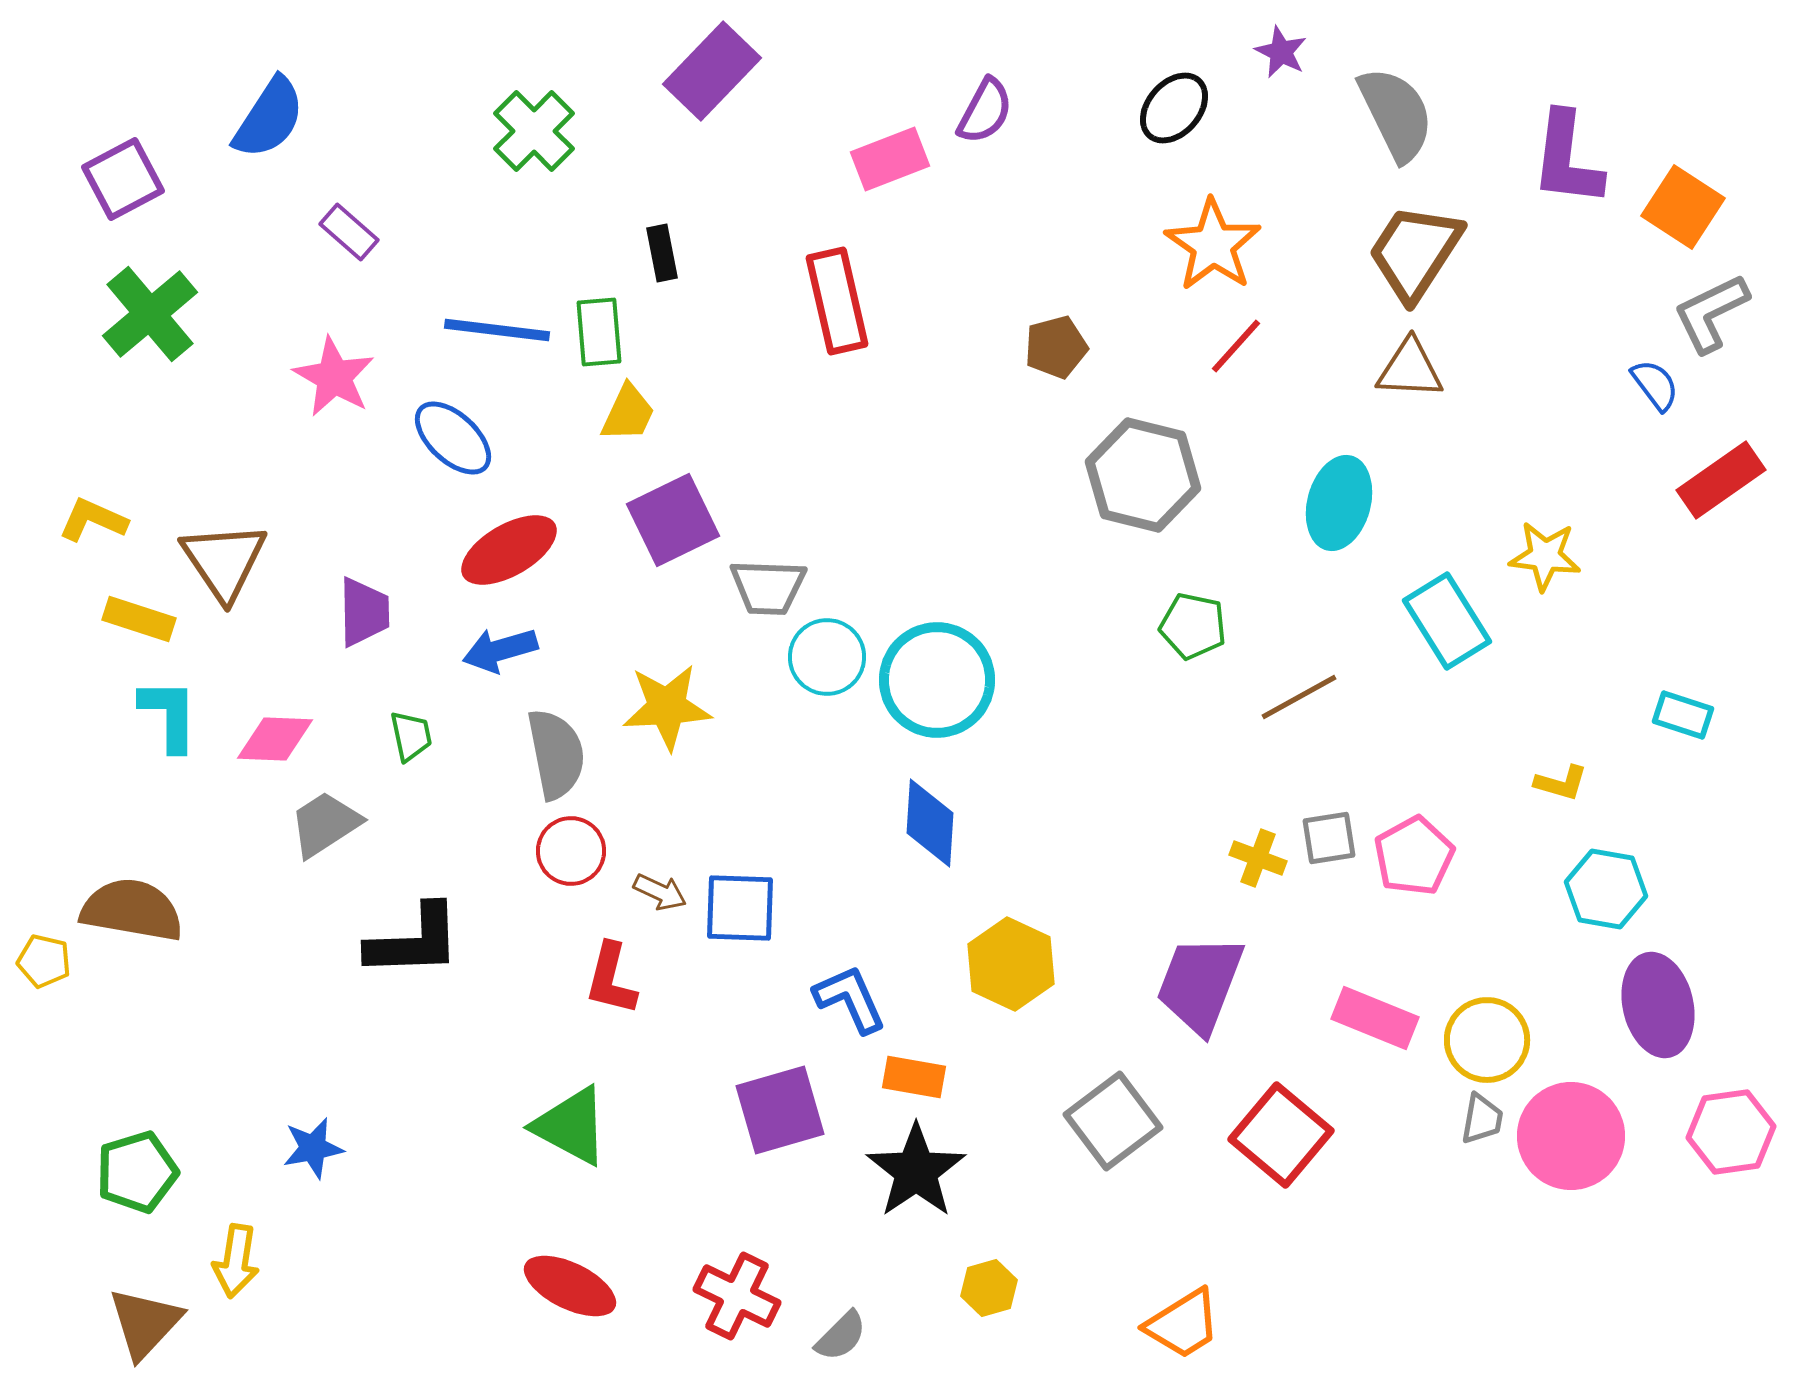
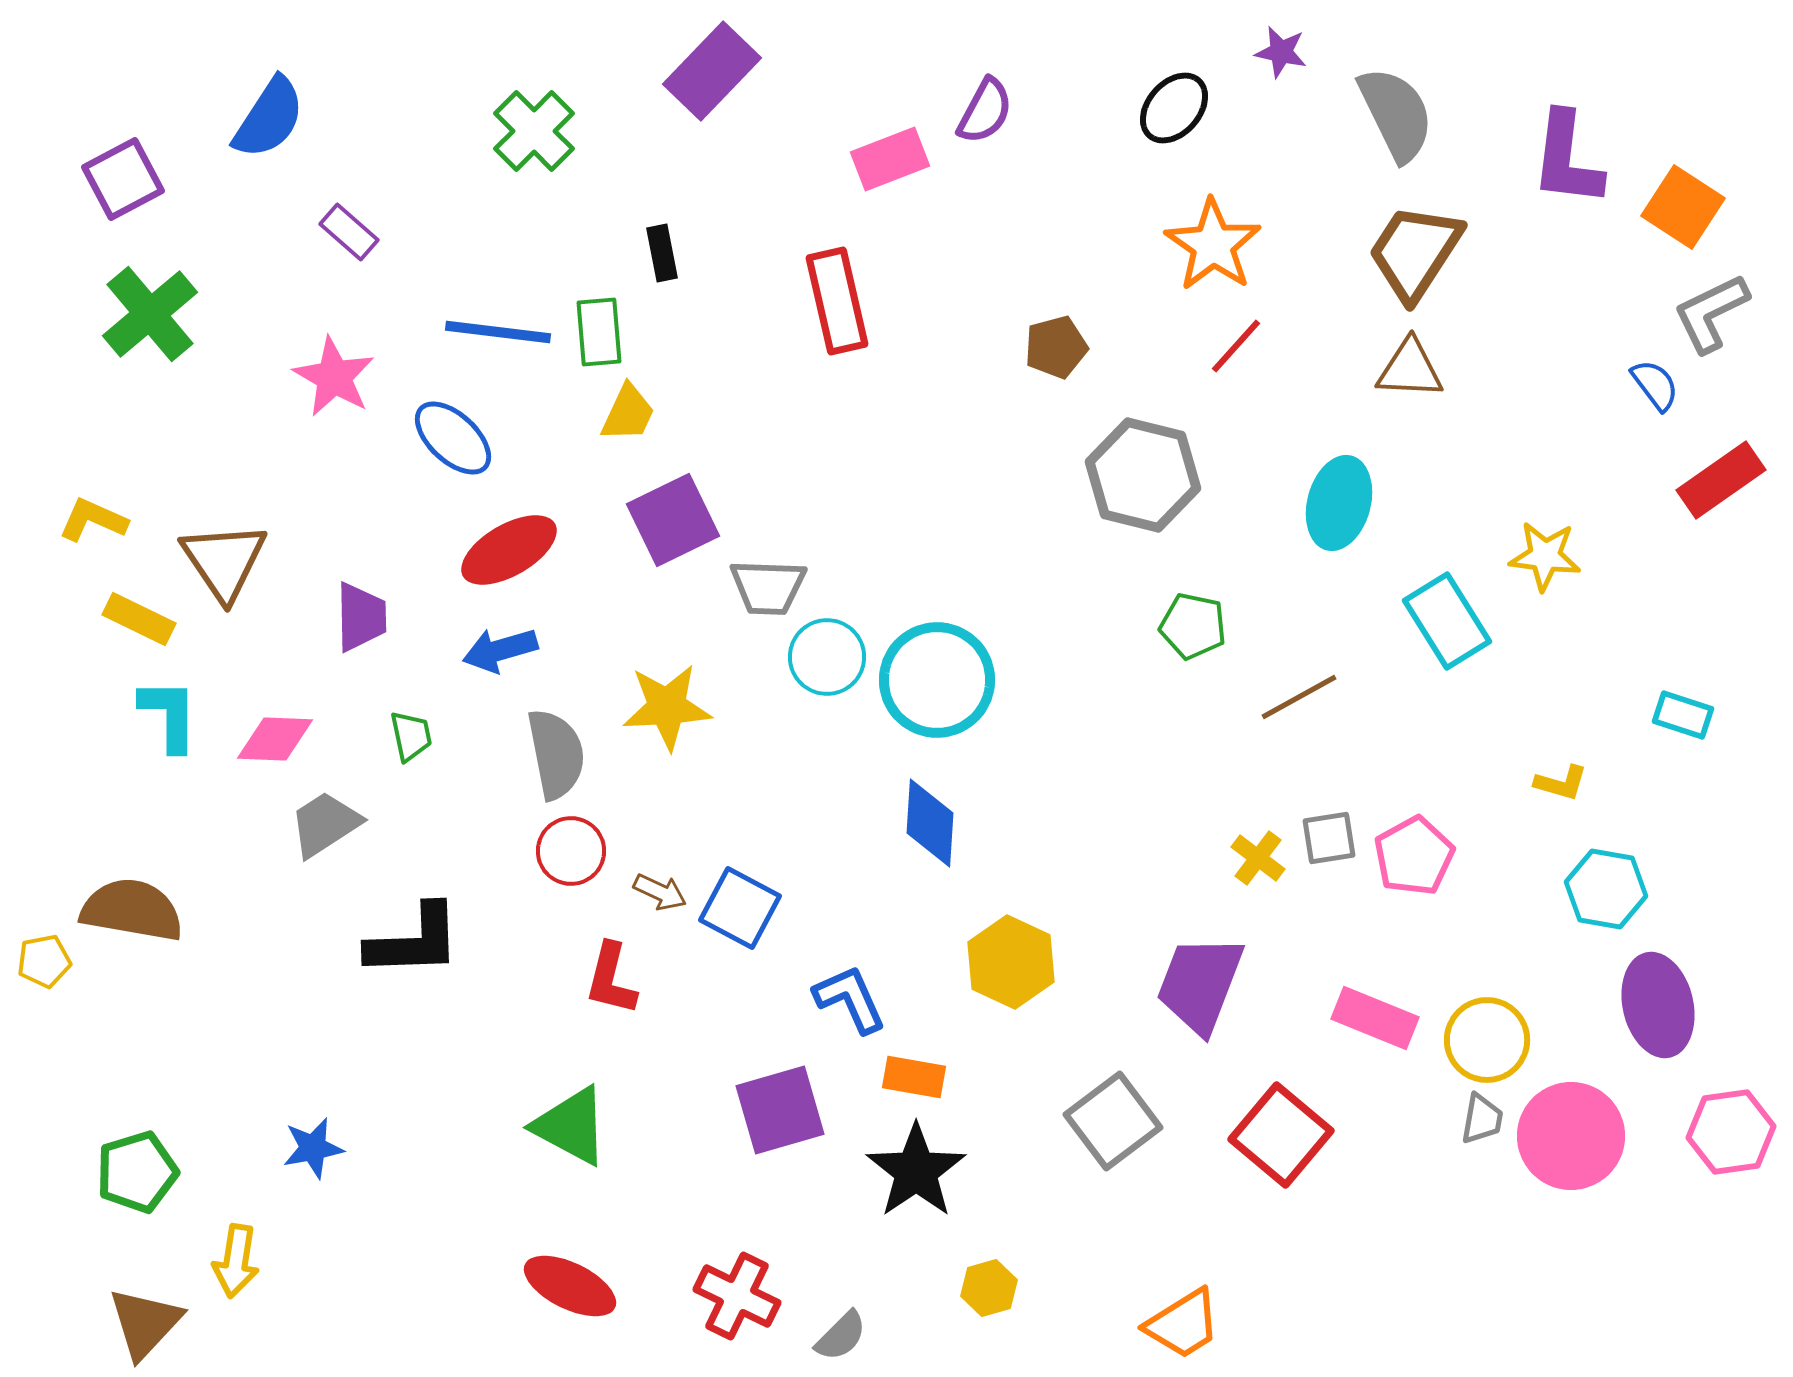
purple star at (1281, 52): rotated 14 degrees counterclockwise
blue line at (497, 330): moved 1 px right, 2 px down
purple trapezoid at (364, 612): moved 3 px left, 5 px down
yellow rectangle at (139, 619): rotated 8 degrees clockwise
yellow cross at (1258, 858): rotated 16 degrees clockwise
blue square at (740, 908): rotated 26 degrees clockwise
yellow pentagon at (44, 961): rotated 24 degrees counterclockwise
yellow hexagon at (1011, 964): moved 2 px up
